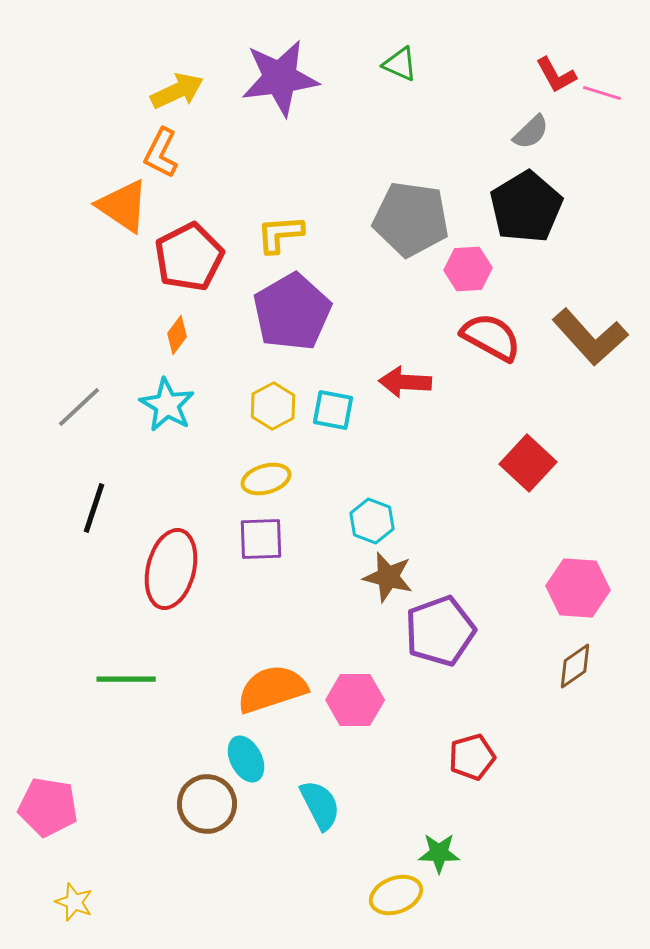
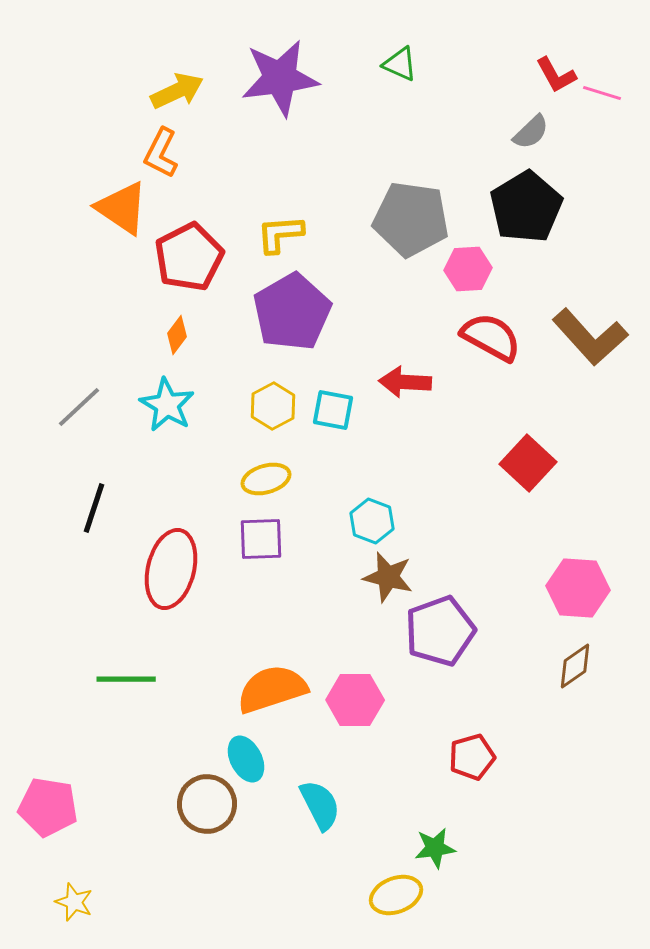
orange triangle at (123, 206): moved 1 px left, 2 px down
green star at (439, 853): moved 4 px left, 5 px up; rotated 9 degrees counterclockwise
